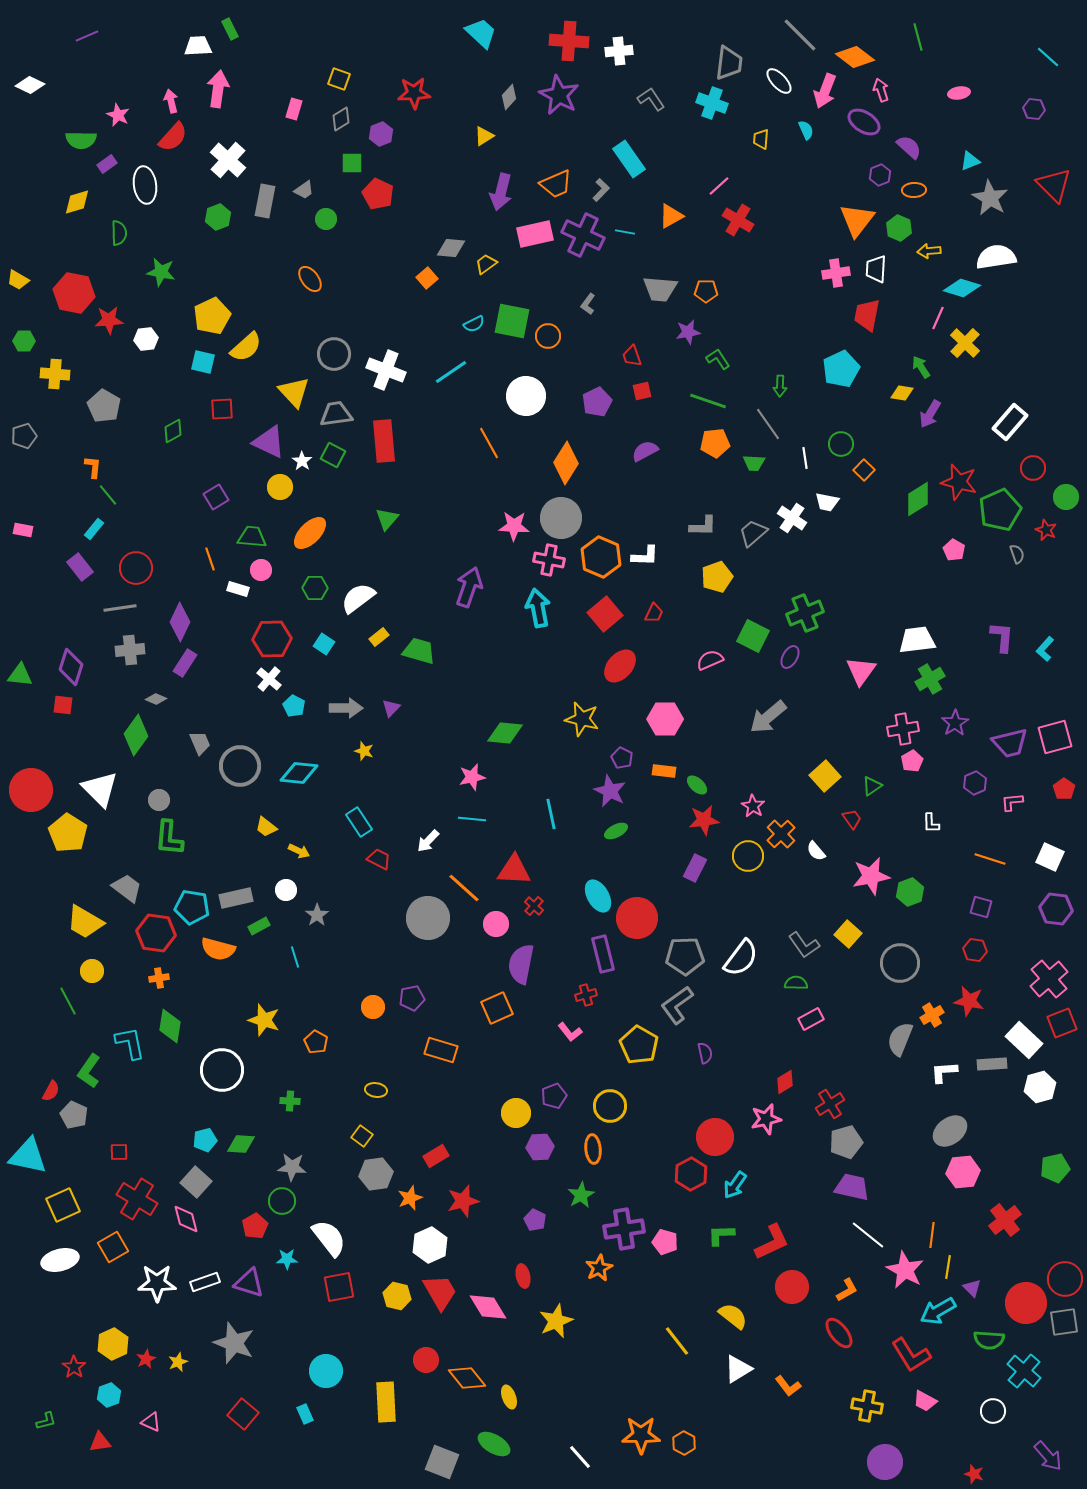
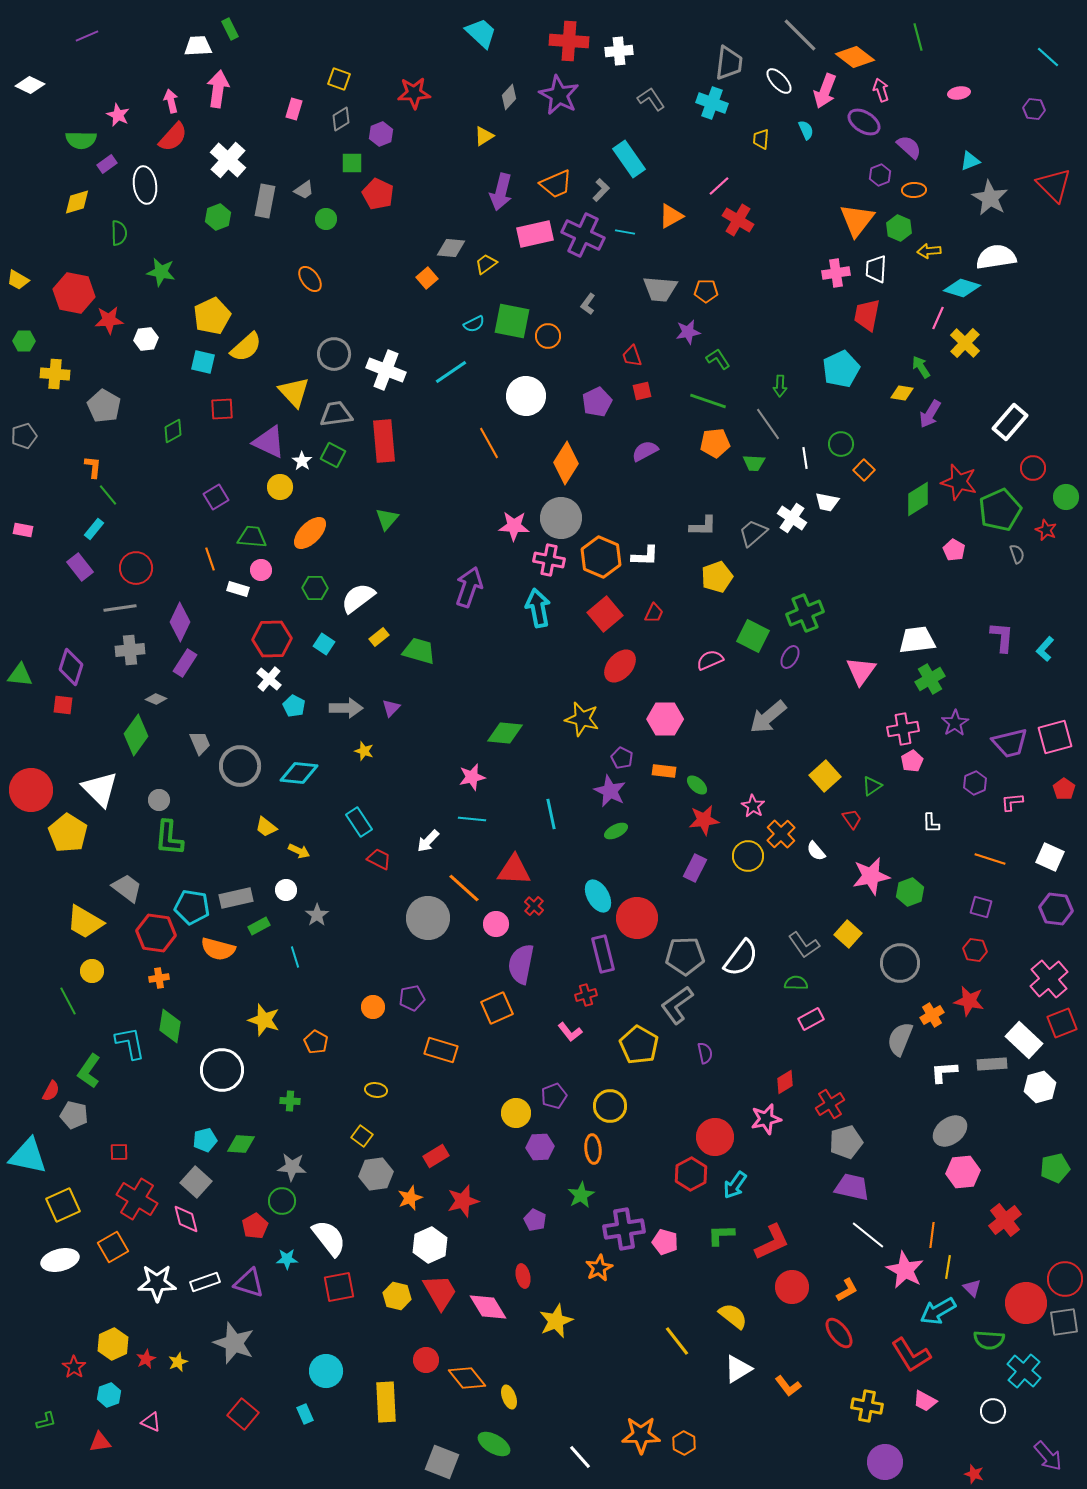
gray pentagon at (74, 1115): rotated 12 degrees counterclockwise
